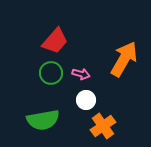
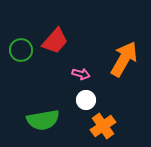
green circle: moved 30 px left, 23 px up
